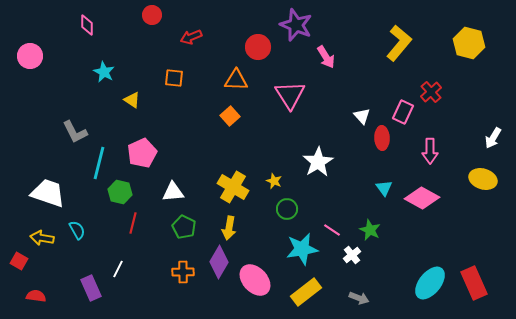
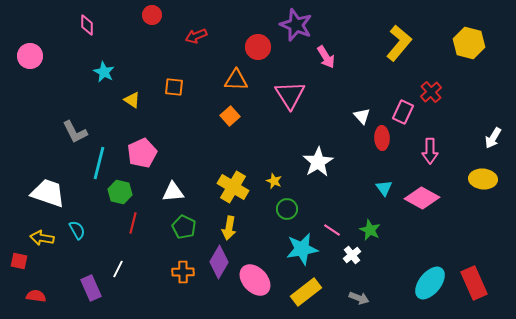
red arrow at (191, 37): moved 5 px right, 1 px up
orange square at (174, 78): moved 9 px down
yellow ellipse at (483, 179): rotated 12 degrees counterclockwise
red square at (19, 261): rotated 18 degrees counterclockwise
